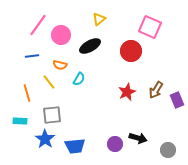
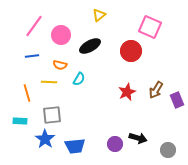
yellow triangle: moved 4 px up
pink line: moved 4 px left, 1 px down
yellow line: rotated 49 degrees counterclockwise
